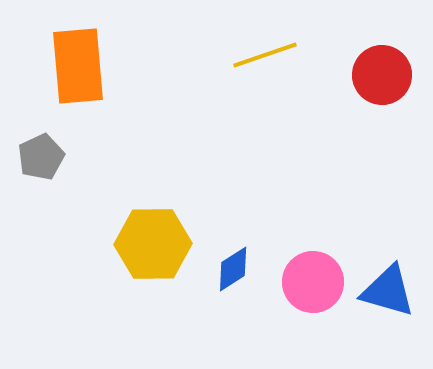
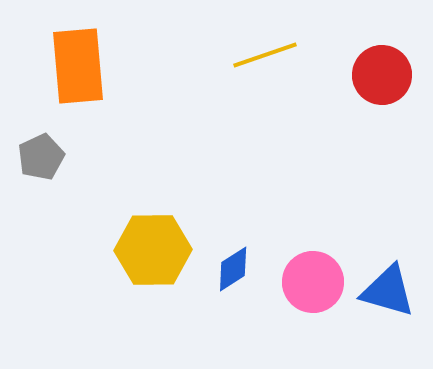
yellow hexagon: moved 6 px down
